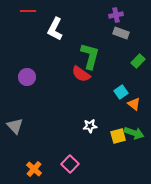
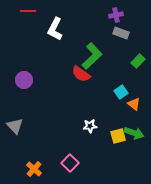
green L-shape: moved 2 px right; rotated 32 degrees clockwise
purple circle: moved 3 px left, 3 px down
pink square: moved 1 px up
